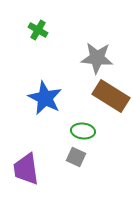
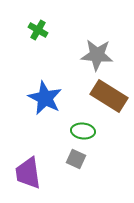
gray star: moved 3 px up
brown rectangle: moved 2 px left
gray square: moved 2 px down
purple trapezoid: moved 2 px right, 4 px down
